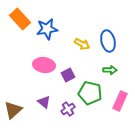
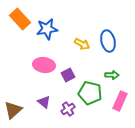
green arrow: moved 2 px right, 5 px down
